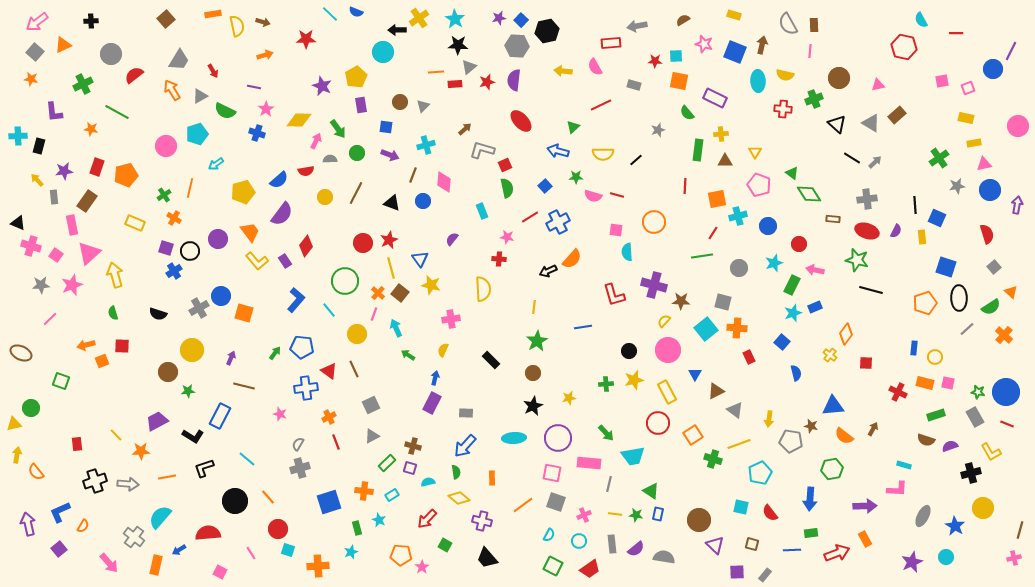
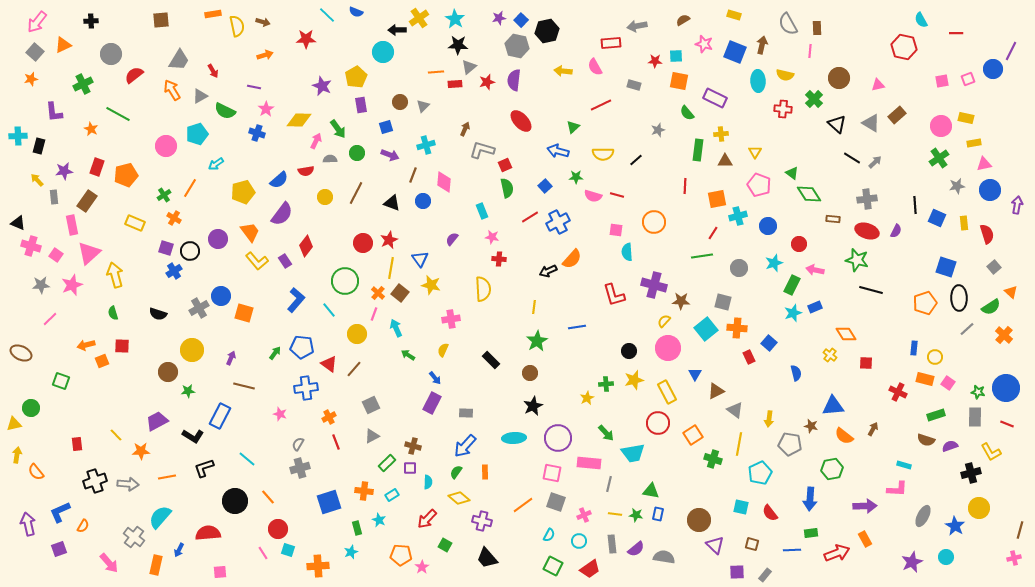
cyan line at (330, 14): moved 3 px left, 1 px down
brown square at (166, 19): moved 5 px left, 1 px down; rotated 36 degrees clockwise
pink arrow at (37, 22): rotated 15 degrees counterclockwise
brown rectangle at (814, 25): moved 3 px right, 3 px down
gray hexagon at (517, 46): rotated 10 degrees clockwise
orange star at (31, 79): rotated 24 degrees counterclockwise
pink square at (968, 88): moved 9 px up
green cross at (814, 99): rotated 24 degrees counterclockwise
green line at (117, 112): moved 1 px right, 2 px down
pink circle at (1018, 126): moved 77 px left
blue square at (386, 127): rotated 24 degrees counterclockwise
orange star at (91, 129): rotated 16 degrees clockwise
brown arrow at (465, 129): rotated 24 degrees counterclockwise
orange line at (190, 188): rotated 18 degrees clockwise
pink star at (507, 237): moved 15 px left
yellow rectangle at (922, 237): moved 42 px right, 14 px up
yellow line at (391, 268): rotated 25 degrees clockwise
blue line at (583, 327): moved 6 px left
orange diamond at (846, 334): rotated 70 degrees counterclockwise
blue square at (782, 342): moved 13 px left, 1 px down
pink circle at (668, 350): moved 2 px up
brown line at (354, 369): rotated 66 degrees clockwise
red triangle at (329, 371): moved 7 px up
brown circle at (533, 373): moved 3 px left
blue arrow at (435, 378): rotated 128 degrees clockwise
orange rectangle at (925, 383): moved 4 px up
pink square at (948, 383): rotated 24 degrees clockwise
blue circle at (1006, 392): moved 4 px up
yellow star at (569, 398): moved 18 px right; rotated 16 degrees counterclockwise
gray rectangle at (975, 417): rotated 30 degrees clockwise
gray pentagon at (791, 441): moved 1 px left, 3 px down
yellow line at (739, 444): rotated 60 degrees counterclockwise
cyan trapezoid at (633, 456): moved 3 px up
purple square at (410, 468): rotated 16 degrees counterclockwise
green semicircle at (456, 472): rotated 136 degrees counterclockwise
orange rectangle at (492, 478): moved 7 px left, 6 px up
cyan semicircle at (428, 482): rotated 104 degrees clockwise
green triangle at (651, 491): rotated 24 degrees counterclockwise
yellow circle at (983, 508): moved 4 px left
purple square at (59, 549): rotated 21 degrees clockwise
blue arrow at (179, 550): rotated 32 degrees counterclockwise
pink line at (251, 553): moved 12 px right
pink square at (220, 572): rotated 32 degrees counterclockwise
